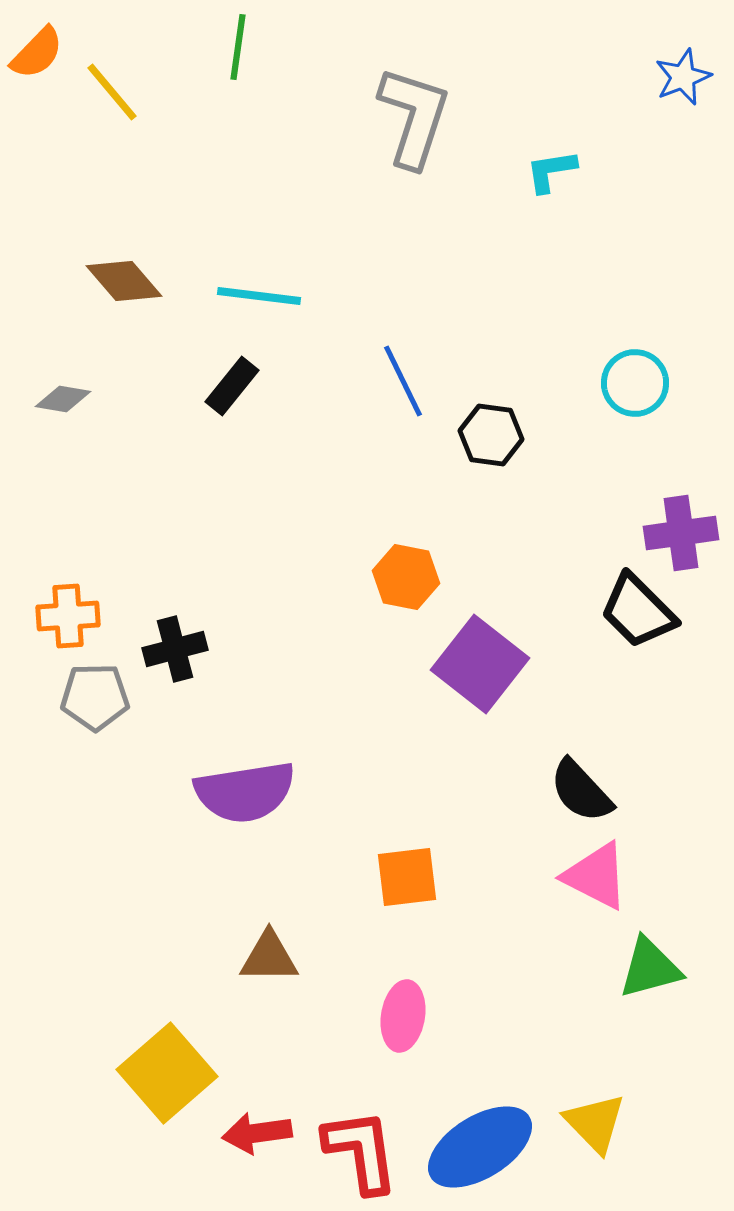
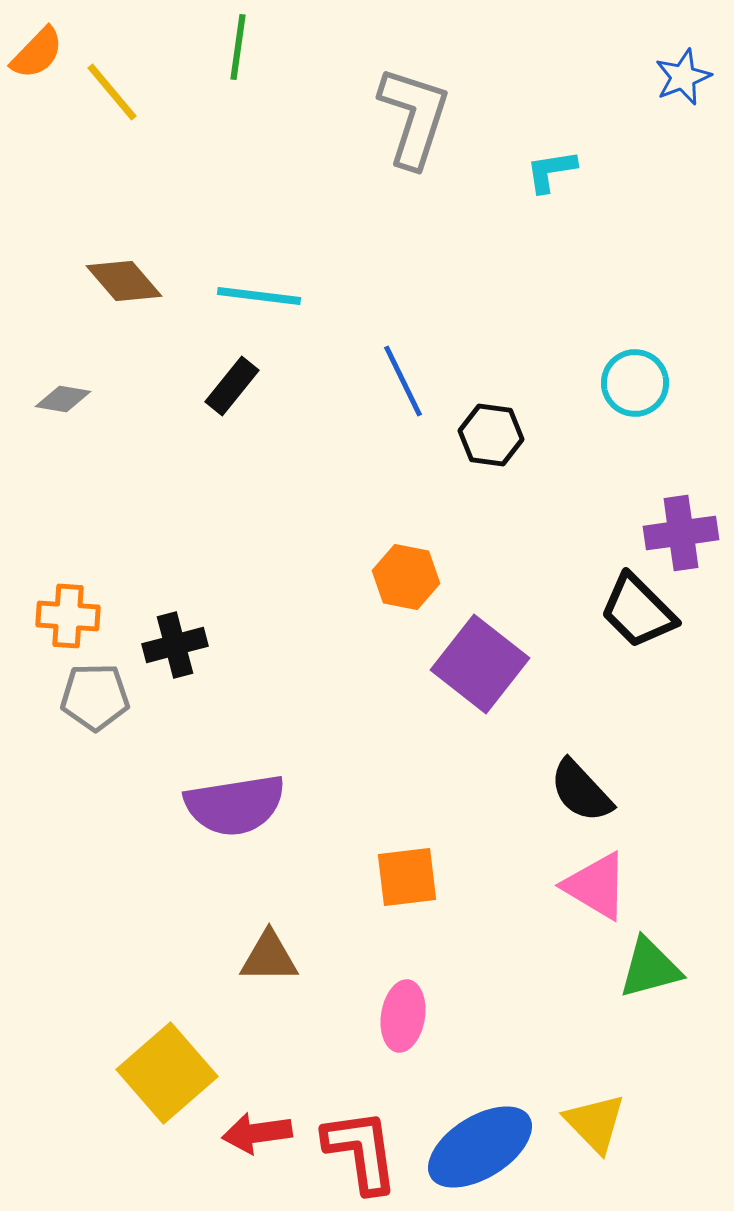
orange cross: rotated 8 degrees clockwise
black cross: moved 4 px up
purple semicircle: moved 10 px left, 13 px down
pink triangle: moved 10 px down; rotated 4 degrees clockwise
